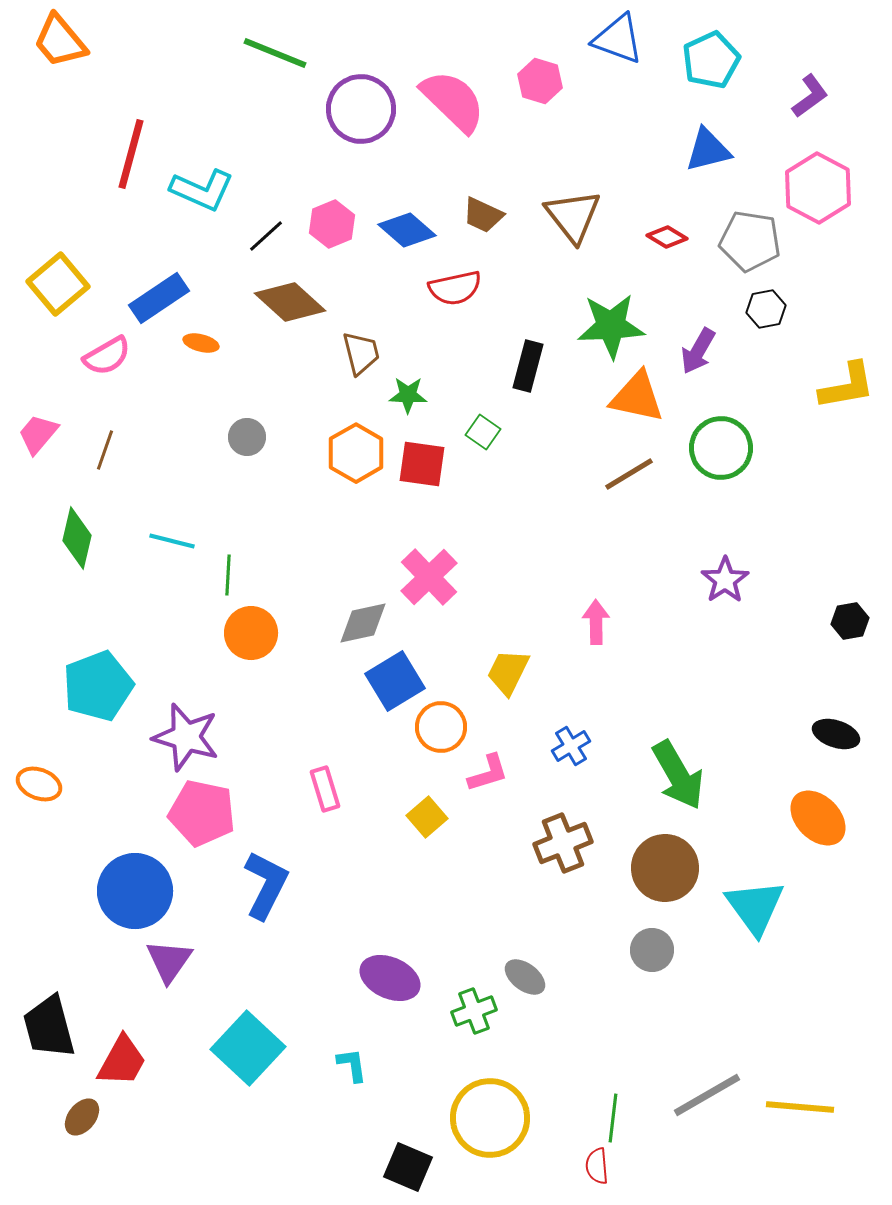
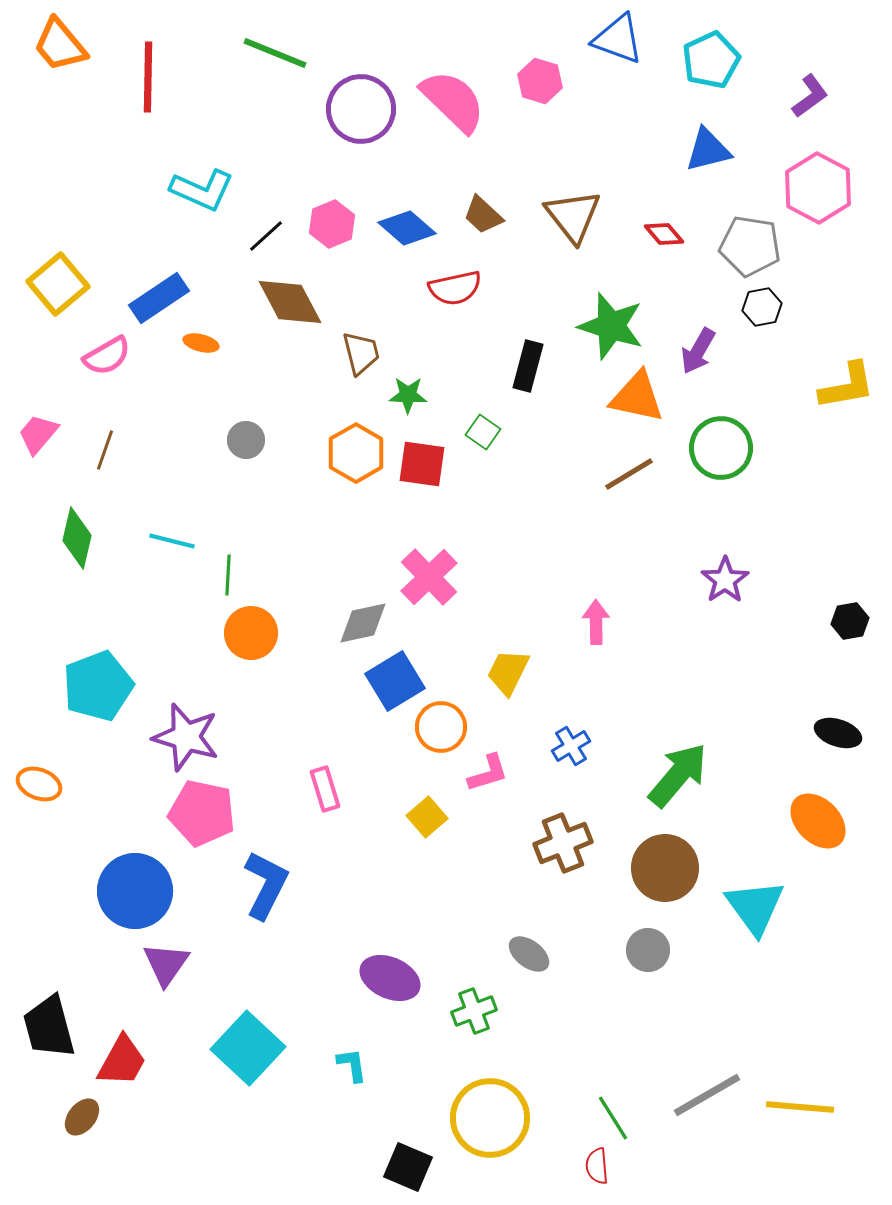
orange trapezoid at (60, 41): moved 4 px down
red line at (131, 154): moved 17 px right, 77 px up; rotated 14 degrees counterclockwise
brown trapezoid at (483, 215): rotated 18 degrees clockwise
blue diamond at (407, 230): moved 2 px up
red diamond at (667, 237): moved 3 px left, 3 px up; rotated 18 degrees clockwise
gray pentagon at (750, 241): moved 5 px down
brown diamond at (290, 302): rotated 20 degrees clockwise
black hexagon at (766, 309): moved 4 px left, 2 px up
green star at (611, 326): rotated 20 degrees clockwise
gray circle at (247, 437): moved 1 px left, 3 px down
black ellipse at (836, 734): moved 2 px right, 1 px up
green arrow at (678, 775): rotated 110 degrees counterclockwise
orange ellipse at (818, 818): moved 3 px down
gray circle at (652, 950): moved 4 px left
purple triangle at (169, 961): moved 3 px left, 3 px down
gray ellipse at (525, 977): moved 4 px right, 23 px up
green line at (613, 1118): rotated 39 degrees counterclockwise
